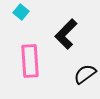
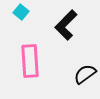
black L-shape: moved 9 px up
